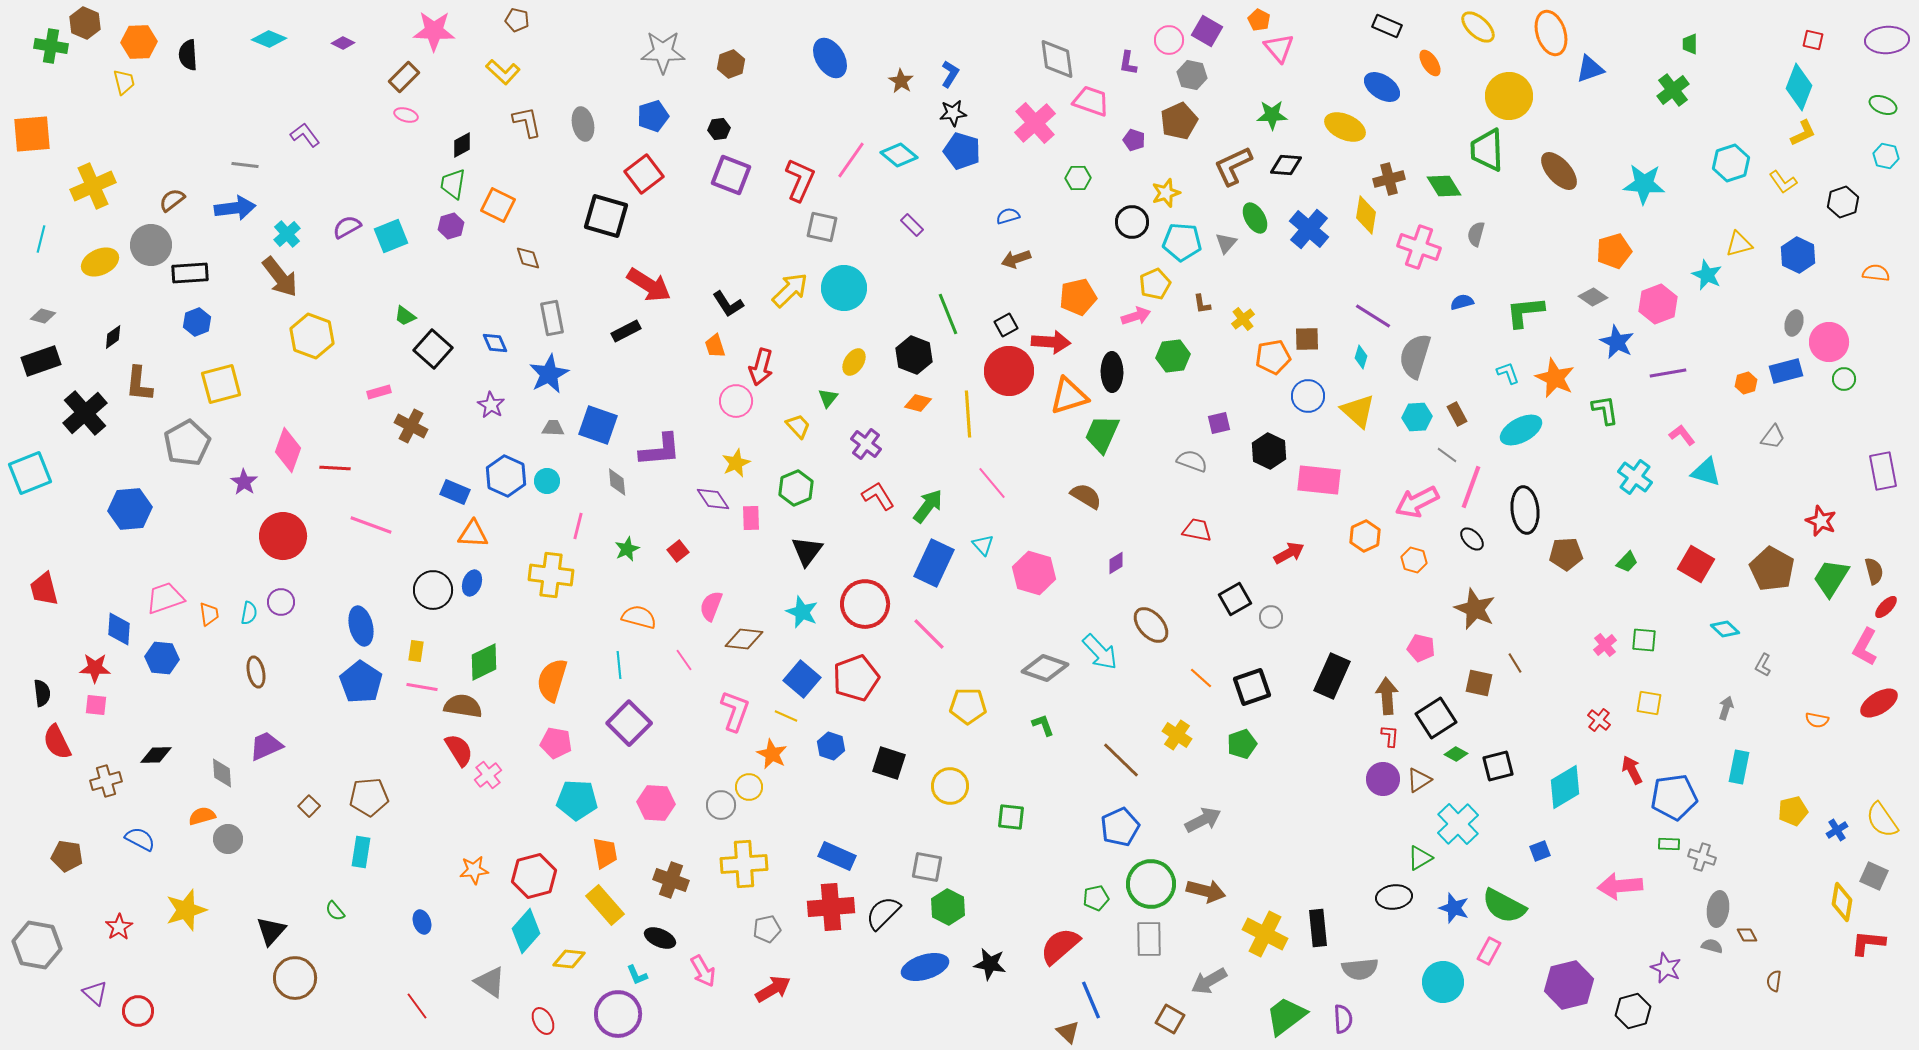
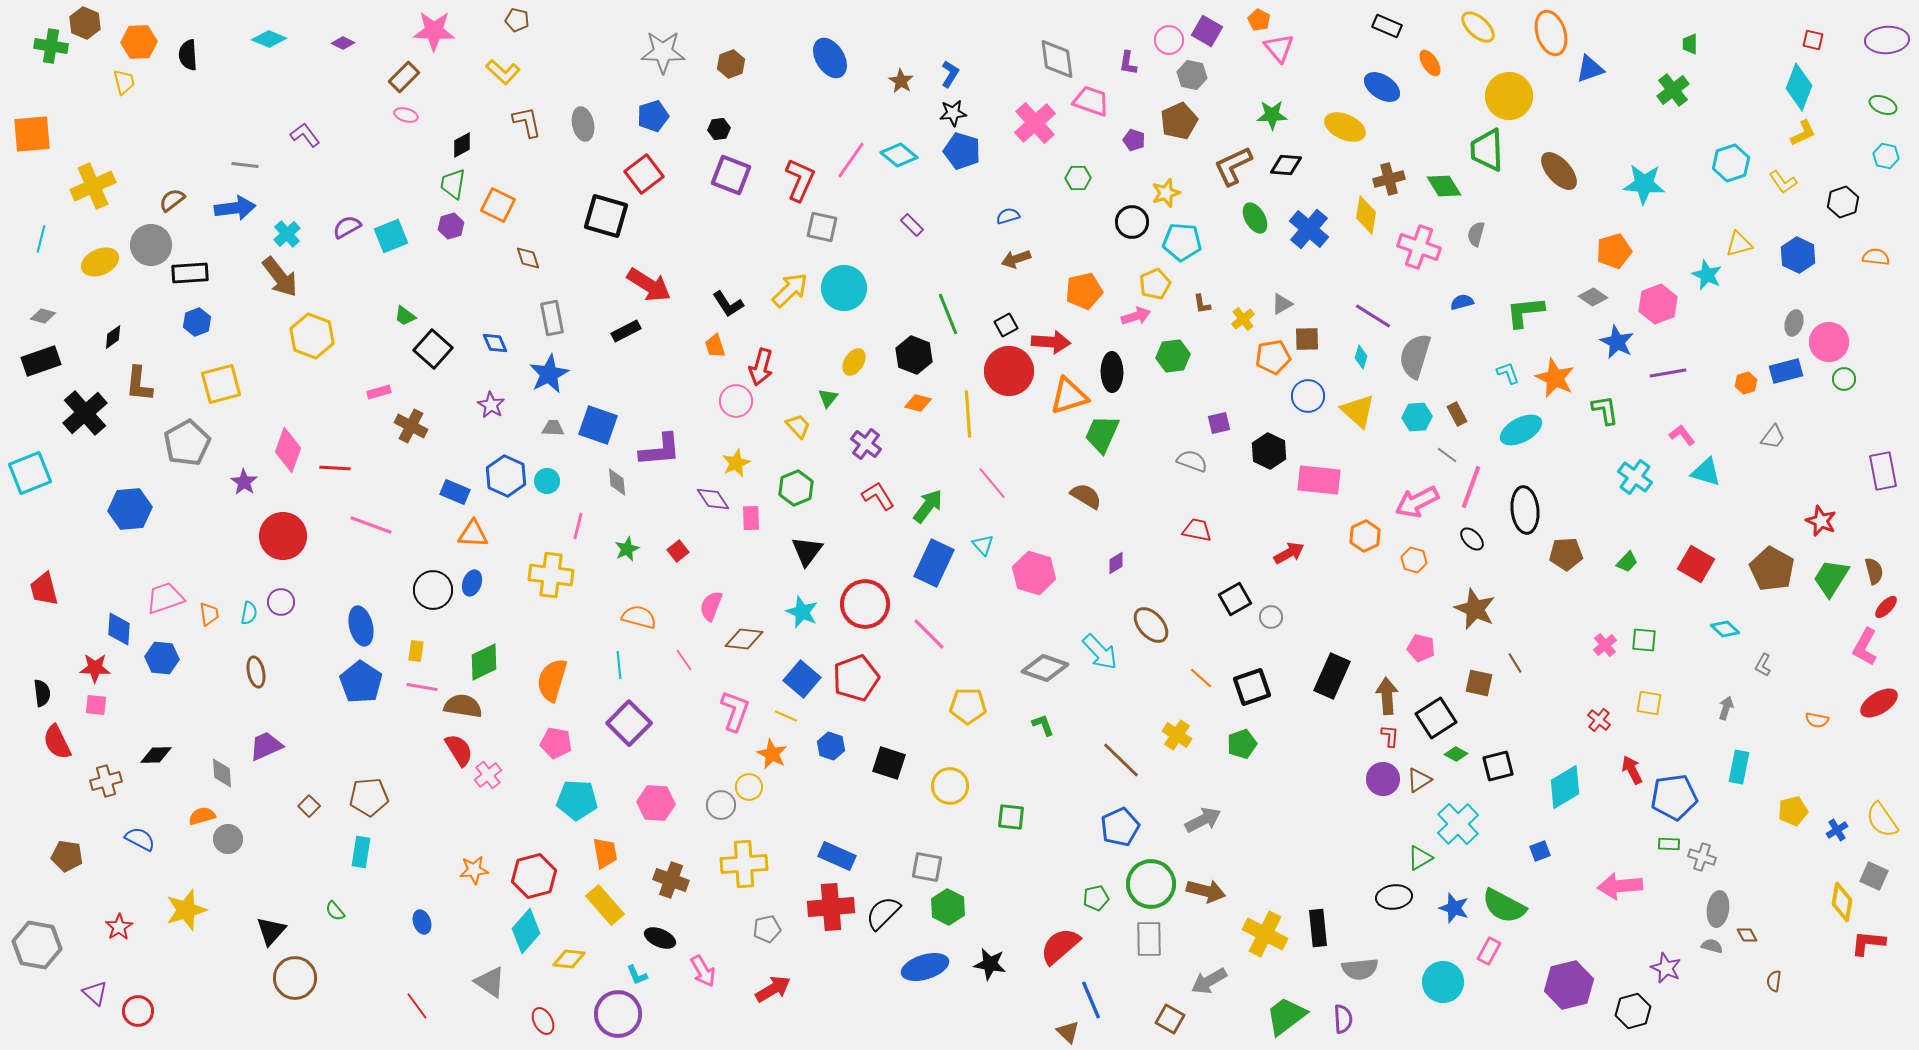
gray triangle at (1226, 243): moved 56 px right, 61 px down; rotated 20 degrees clockwise
orange semicircle at (1876, 273): moved 16 px up
orange pentagon at (1078, 297): moved 6 px right, 6 px up
